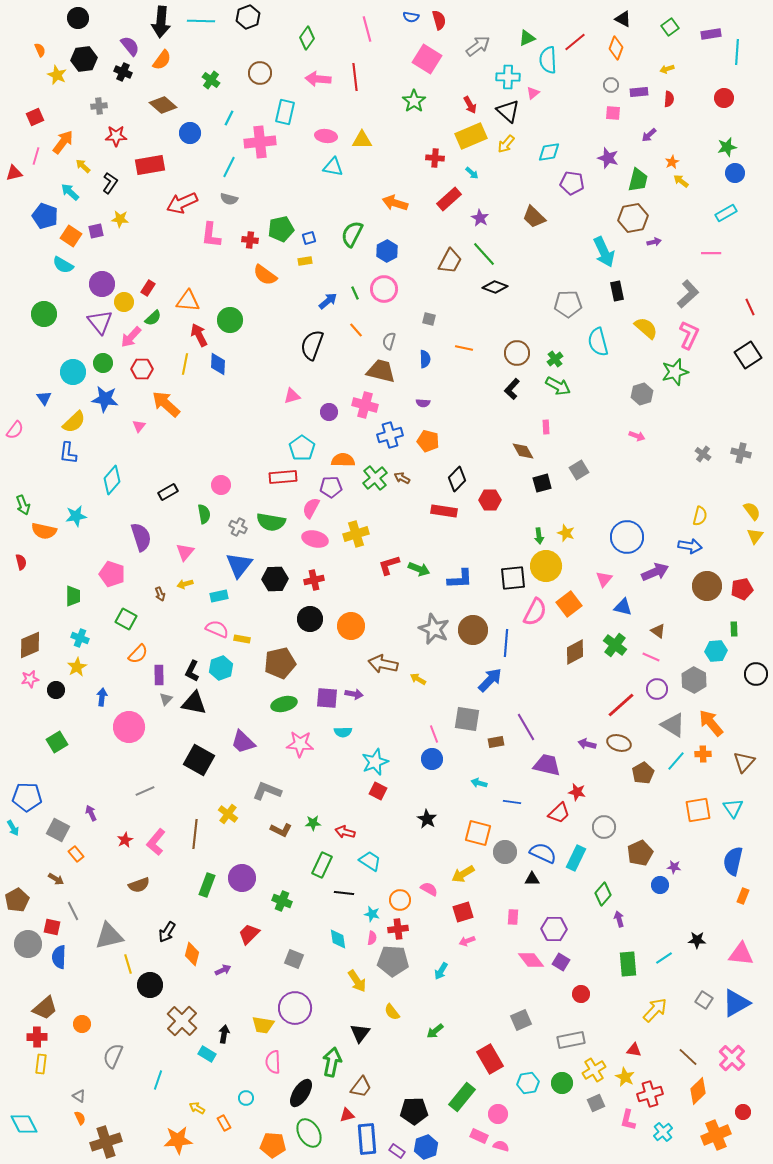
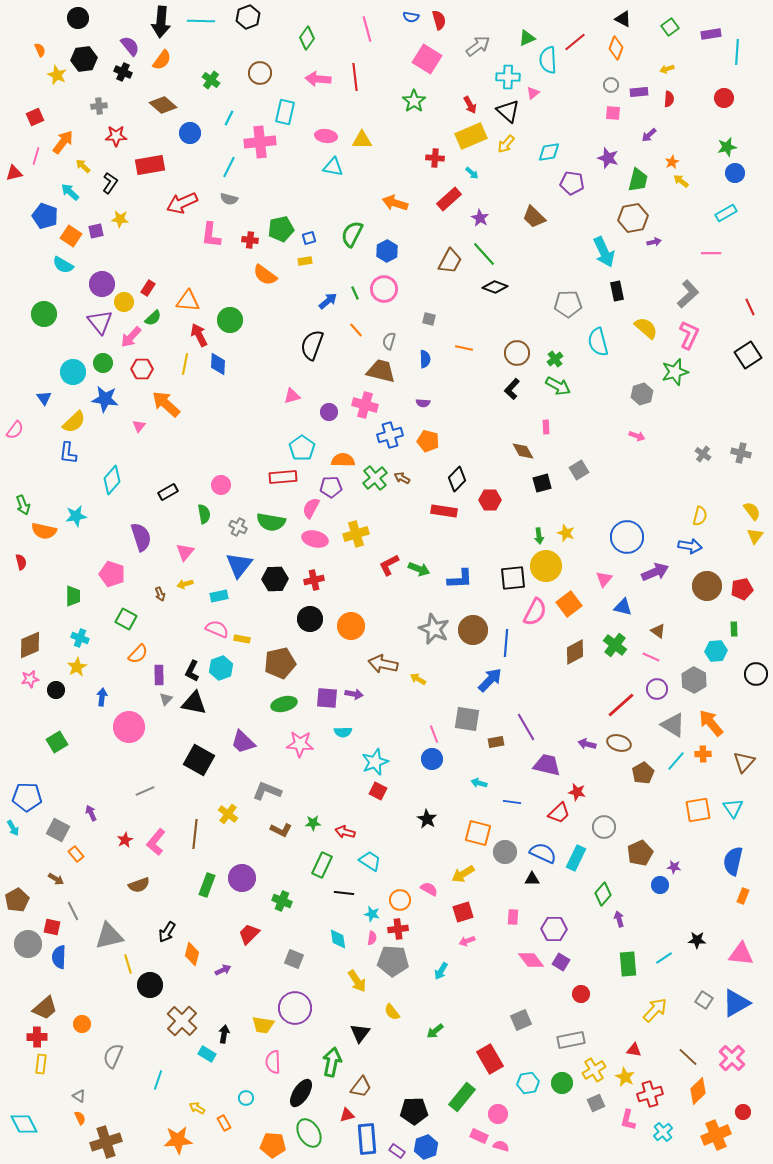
red L-shape at (389, 565): rotated 10 degrees counterclockwise
